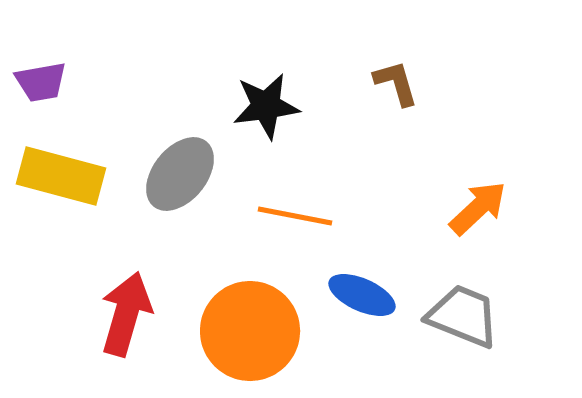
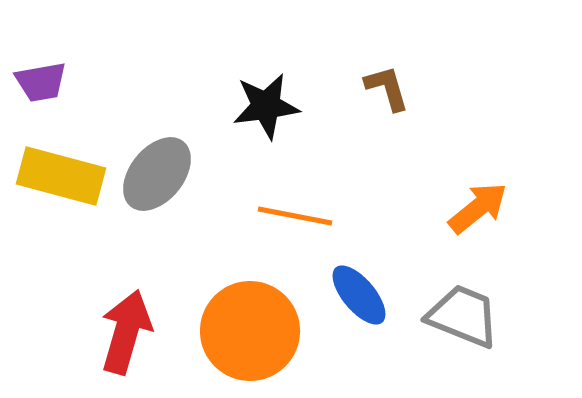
brown L-shape: moved 9 px left, 5 px down
gray ellipse: moved 23 px left
orange arrow: rotated 4 degrees clockwise
blue ellipse: moved 3 px left; rotated 26 degrees clockwise
red arrow: moved 18 px down
